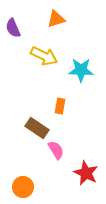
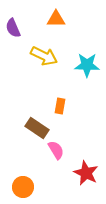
orange triangle: rotated 18 degrees clockwise
cyan star: moved 6 px right, 5 px up
